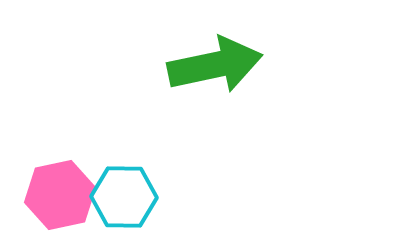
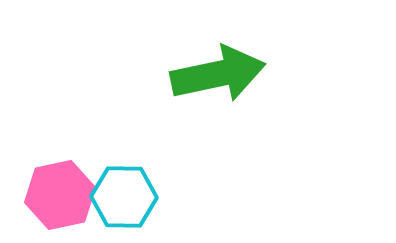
green arrow: moved 3 px right, 9 px down
